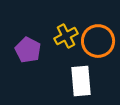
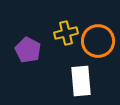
yellow cross: moved 3 px up; rotated 15 degrees clockwise
